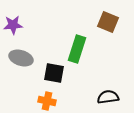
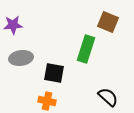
green rectangle: moved 9 px right
gray ellipse: rotated 25 degrees counterclockwise
black semicircle: rotated 50 degrees clockwise
